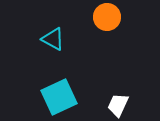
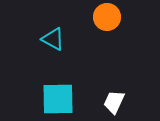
cyan square: moved 1 px left, 2 px down; rotated 24 degrees clockwise
white trapezoid: moved 4 px left, 3 px up
